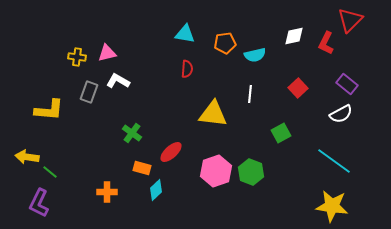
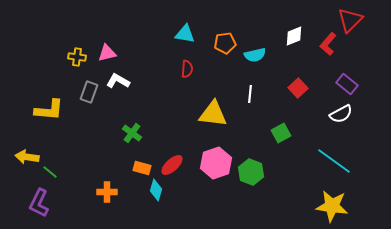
white diamond: rotated 10 degrees counterclockwise
red L-shape: moved 2 px right, 1 px down; rotated 15 degrees clockwise
red ellipse: moved 1 px right, 13 px down
pink hexagon: moved 8 px up
cyan diamond: rotated 30 degrees counterclockwise
